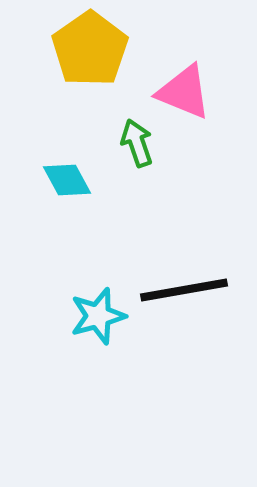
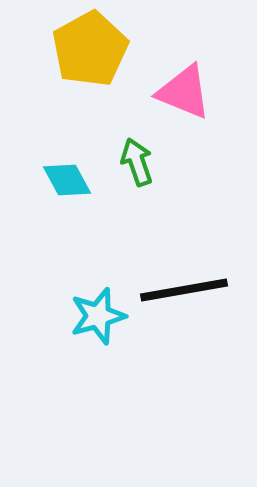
yellow pentagon: rotated 6 degrees clockwise
green arrow: moved 19 px down
